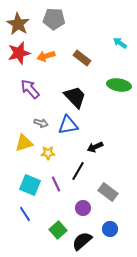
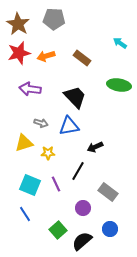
purple arrow: rotated 40 degrees counterclockwise
blue triangle: moved 1 px right, 1 px down
